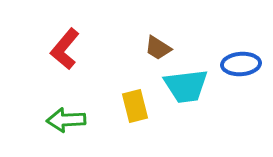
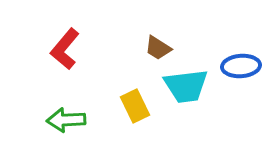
blue ellipse: moved 2 px down
yellow rectangle: rotated 12 degrees counterclockwise
